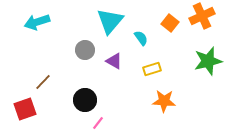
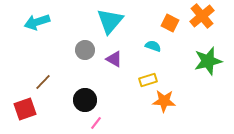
orange cross: rotated 15 degrees counterclockwise
orange square: rotated 12 degrees counterclockwise
cyan semicircle: moved 12 px right, 8 px down; rotated 35 degrees counterclockwise
purple triangle: moved 2 px up
yellow rectangle: moved 4 px left, 11 px down
pink line: moved 2 px left
